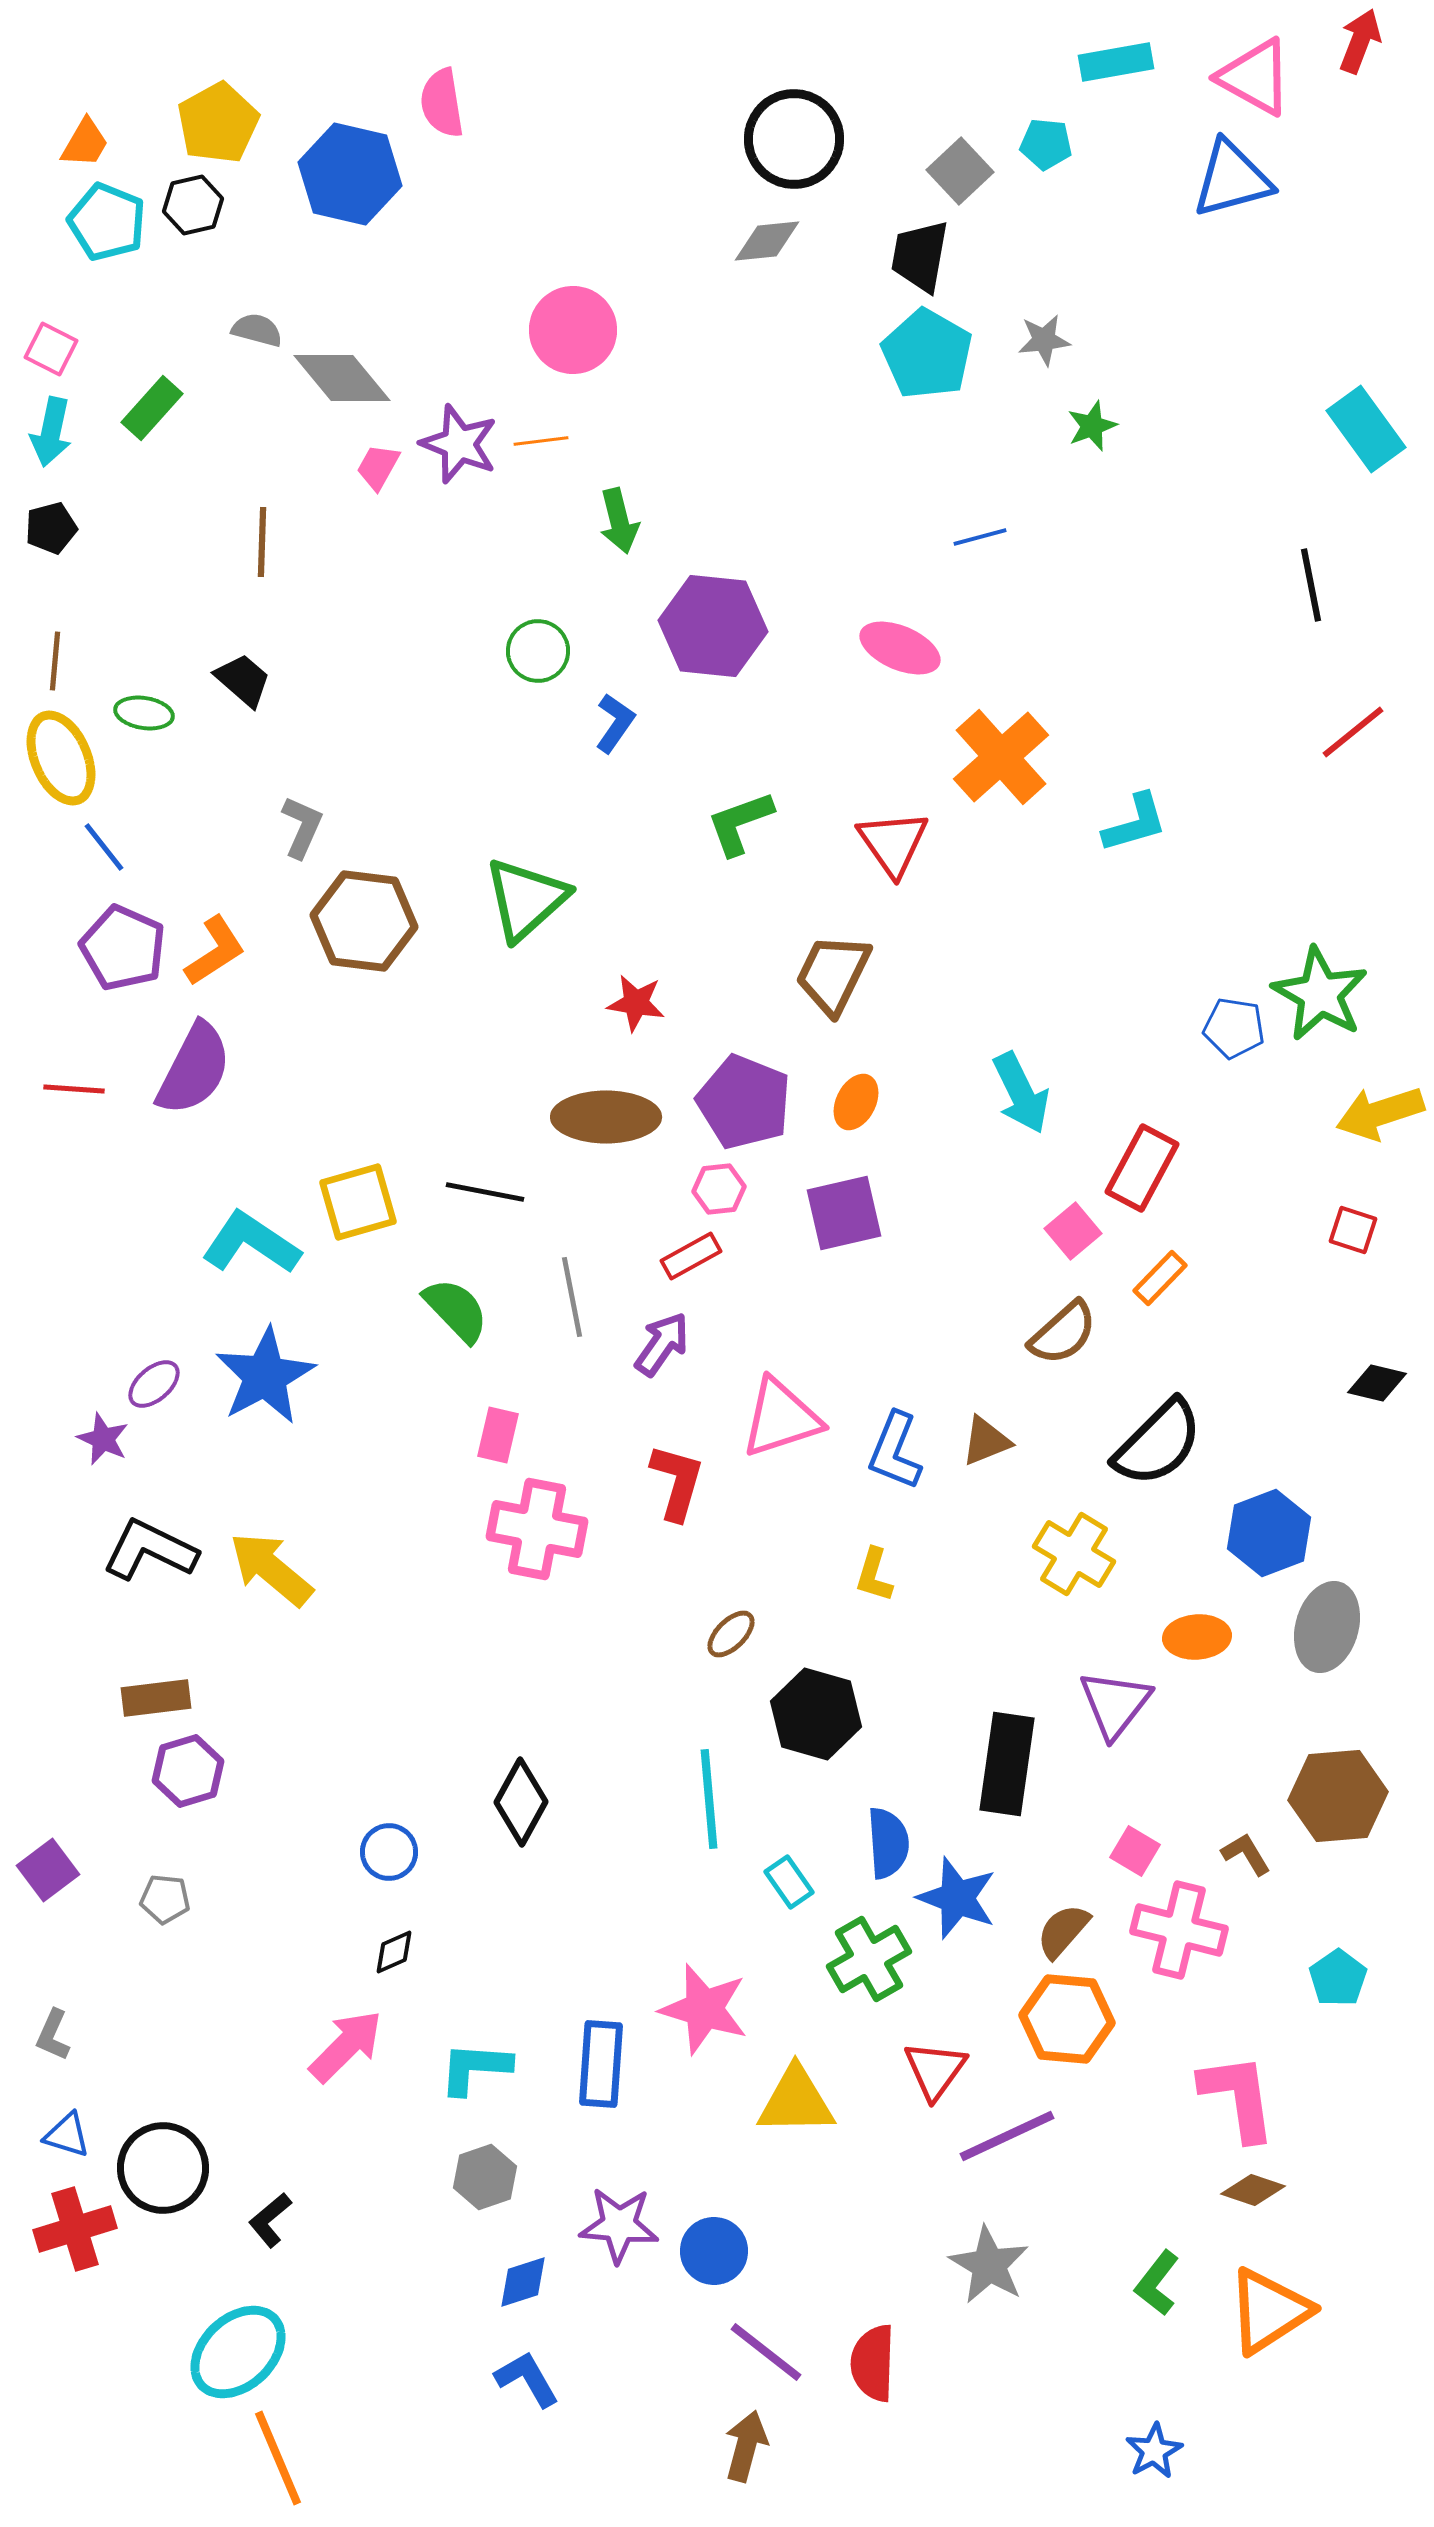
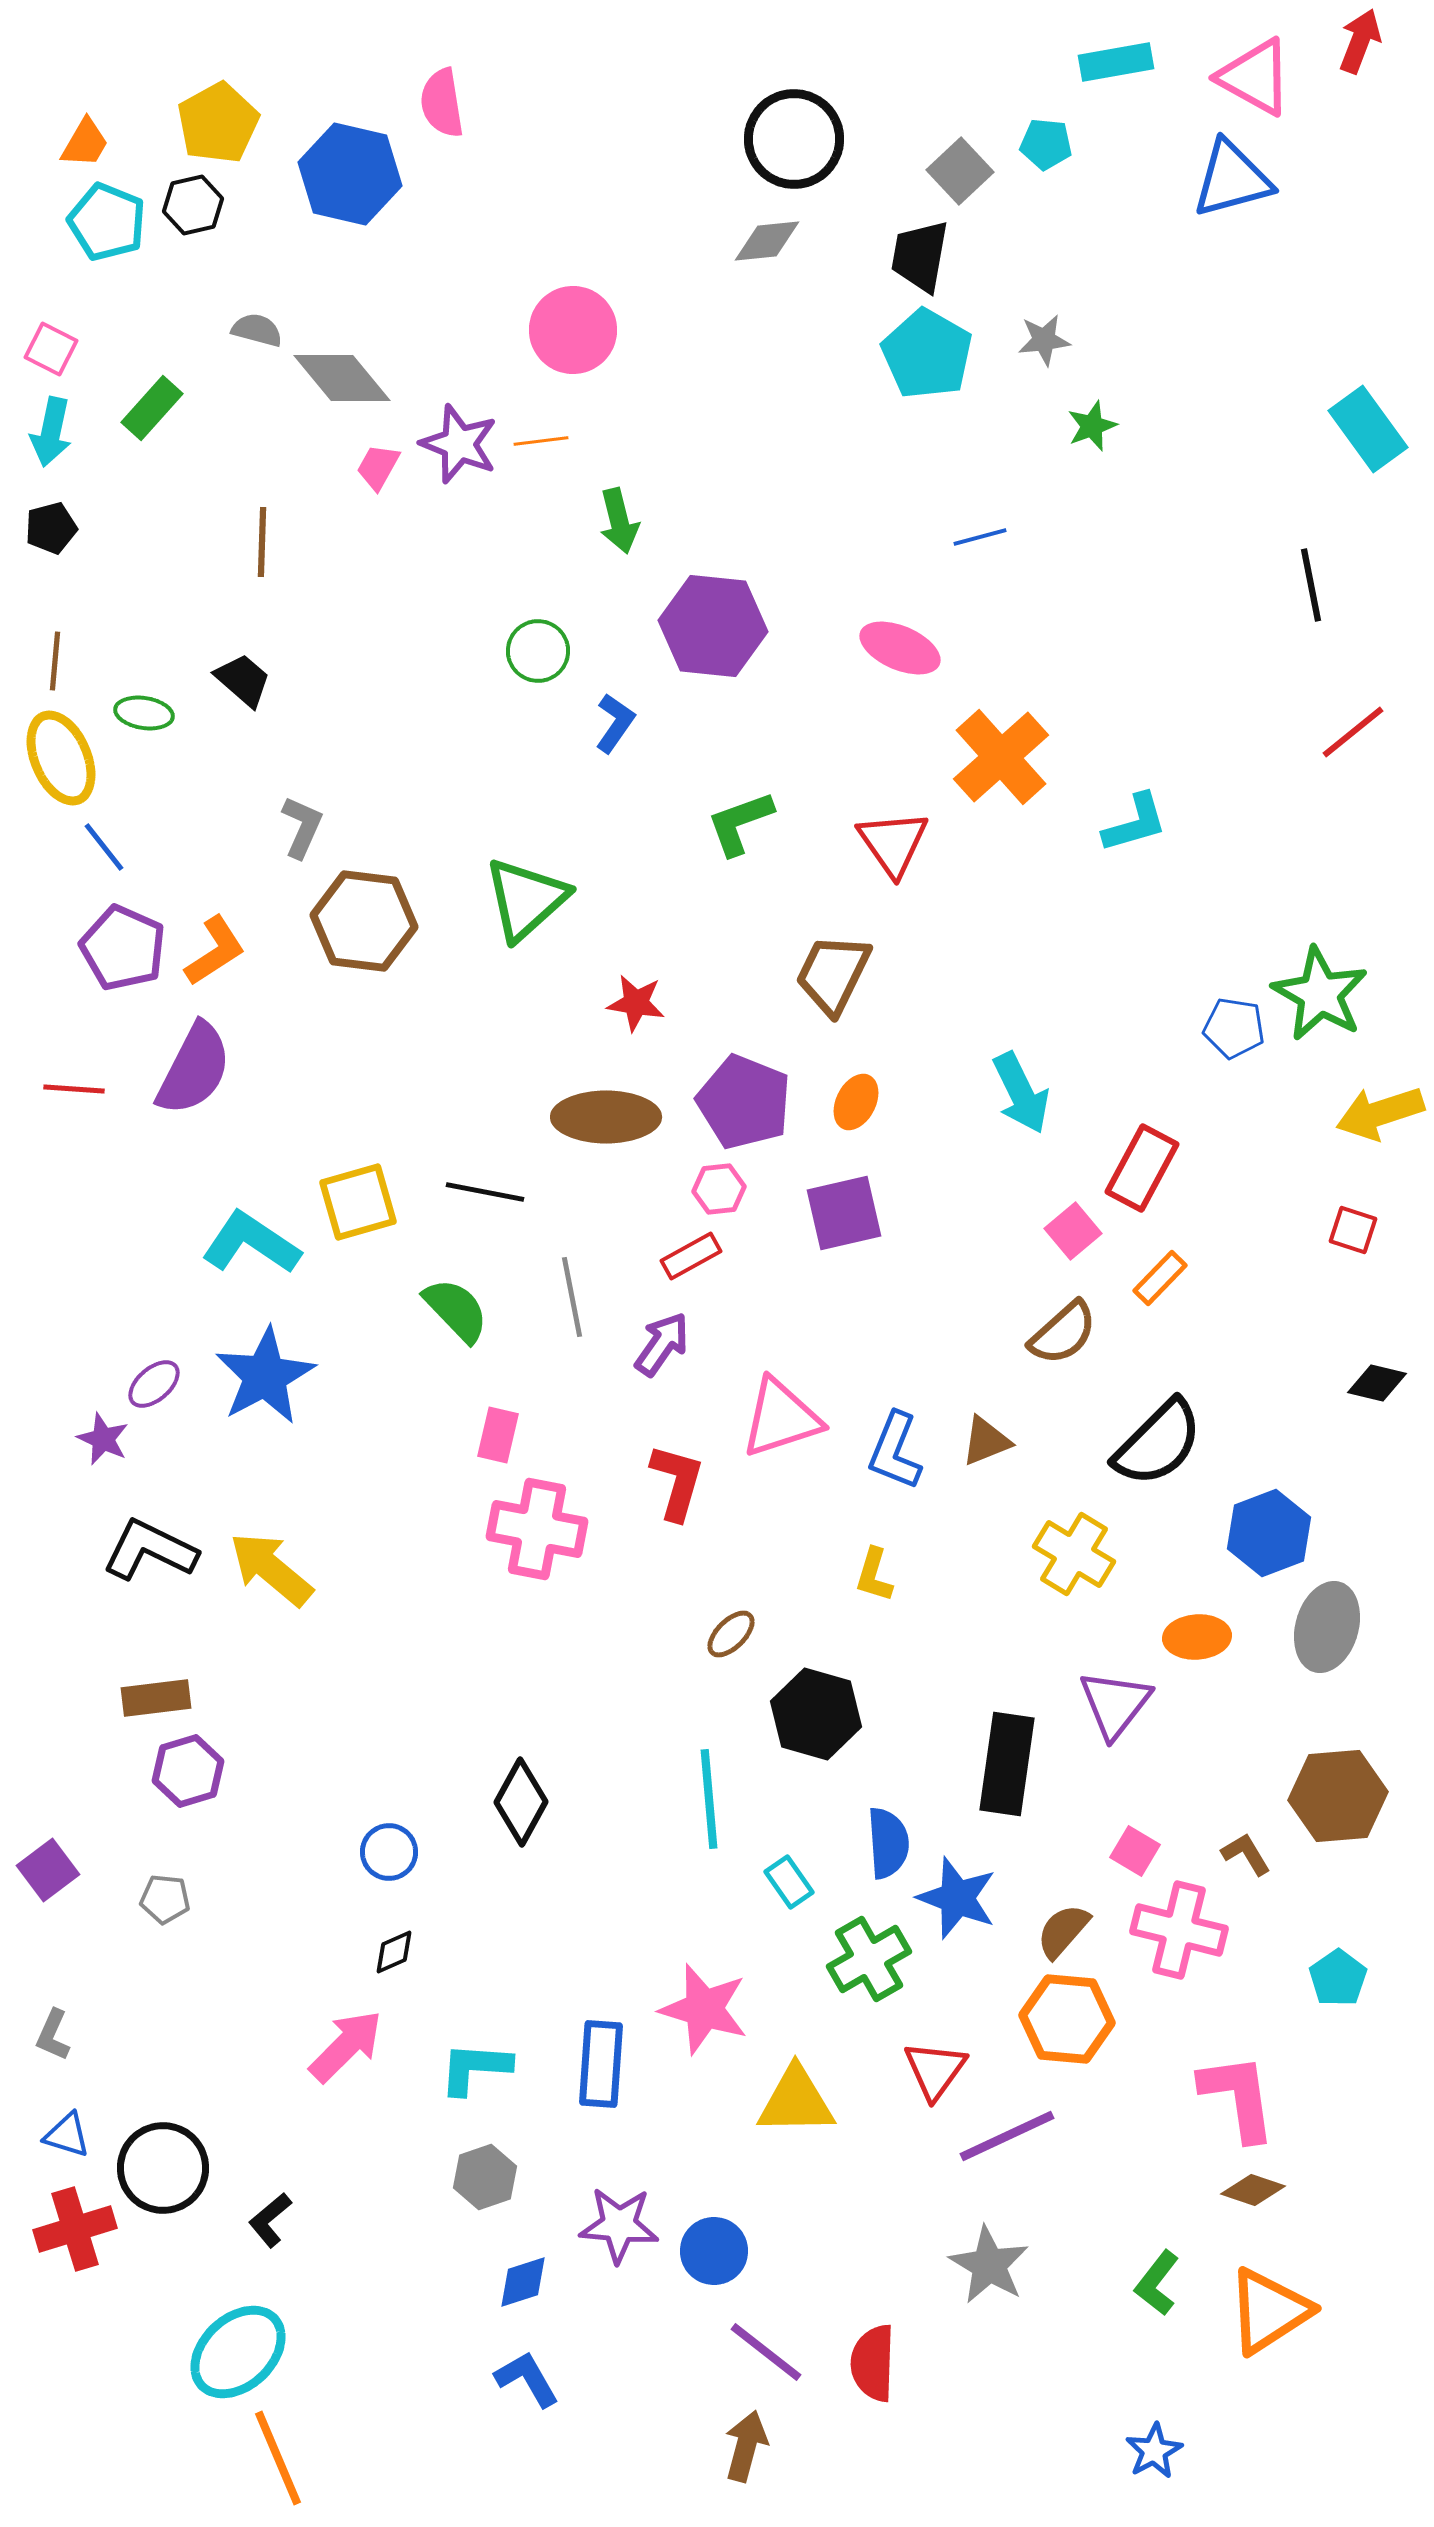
cyan rectangle at (1366, 429): moved 2 px right
